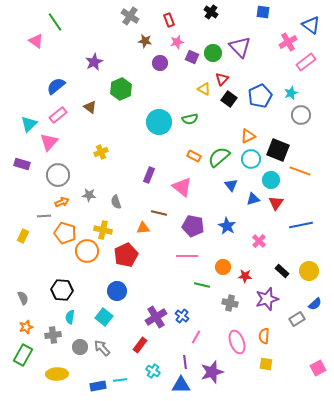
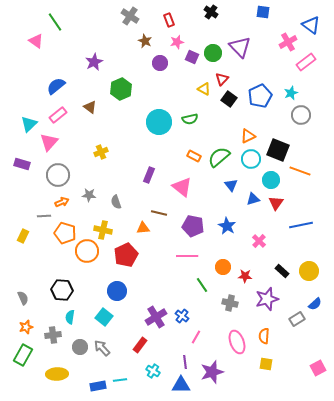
brown star at (145, 41): rotated 16 degrees clockwise
green line at (202, 285): rotated 42 degrees clockwise
